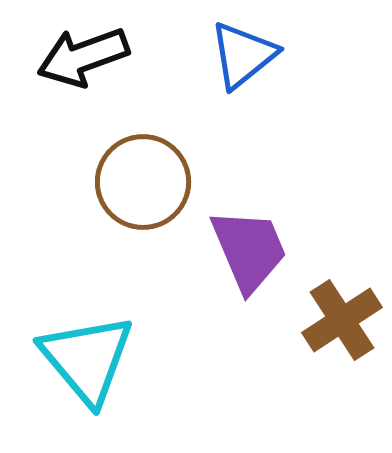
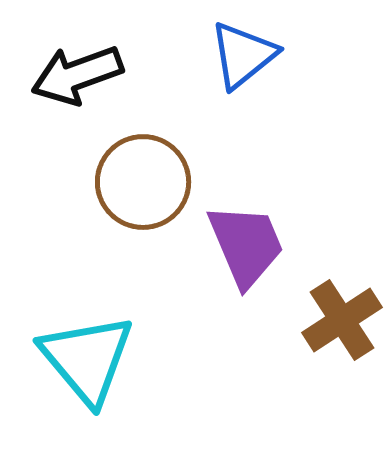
black arrow: moved 6 px left, 18 px down
purple trapezoid: moved 3 px left, 5 px up
